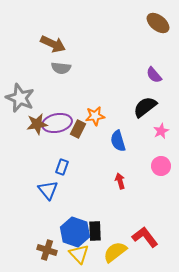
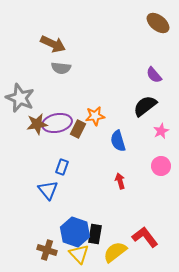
black semicircle: moved 1 px up
black rectangle: moved 3 px down; rotated 12 degrees clockwise
